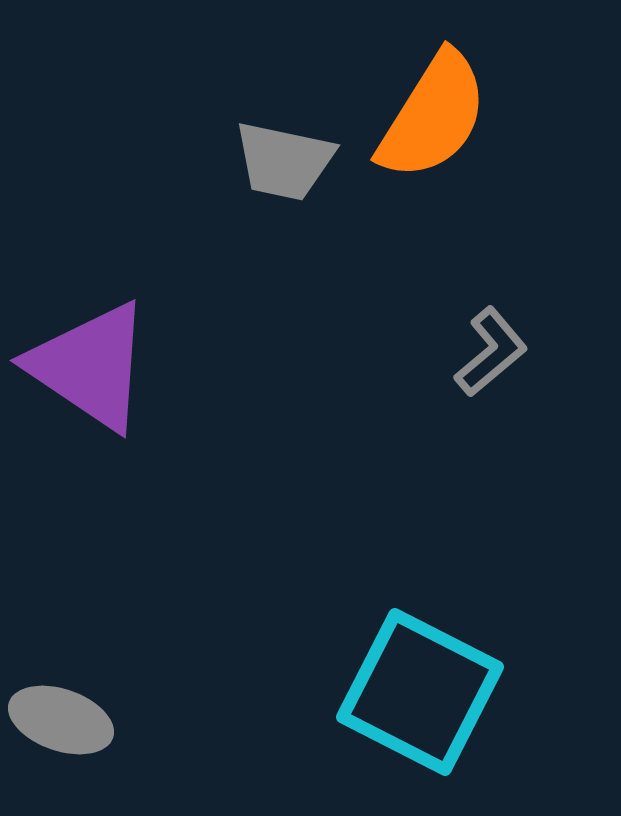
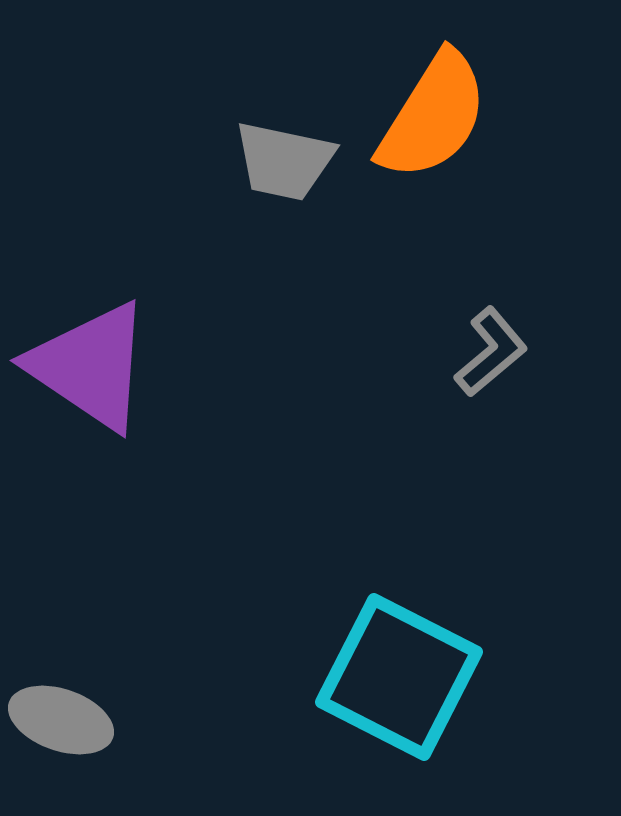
cyan square: moved 21 px left, 15 px up
